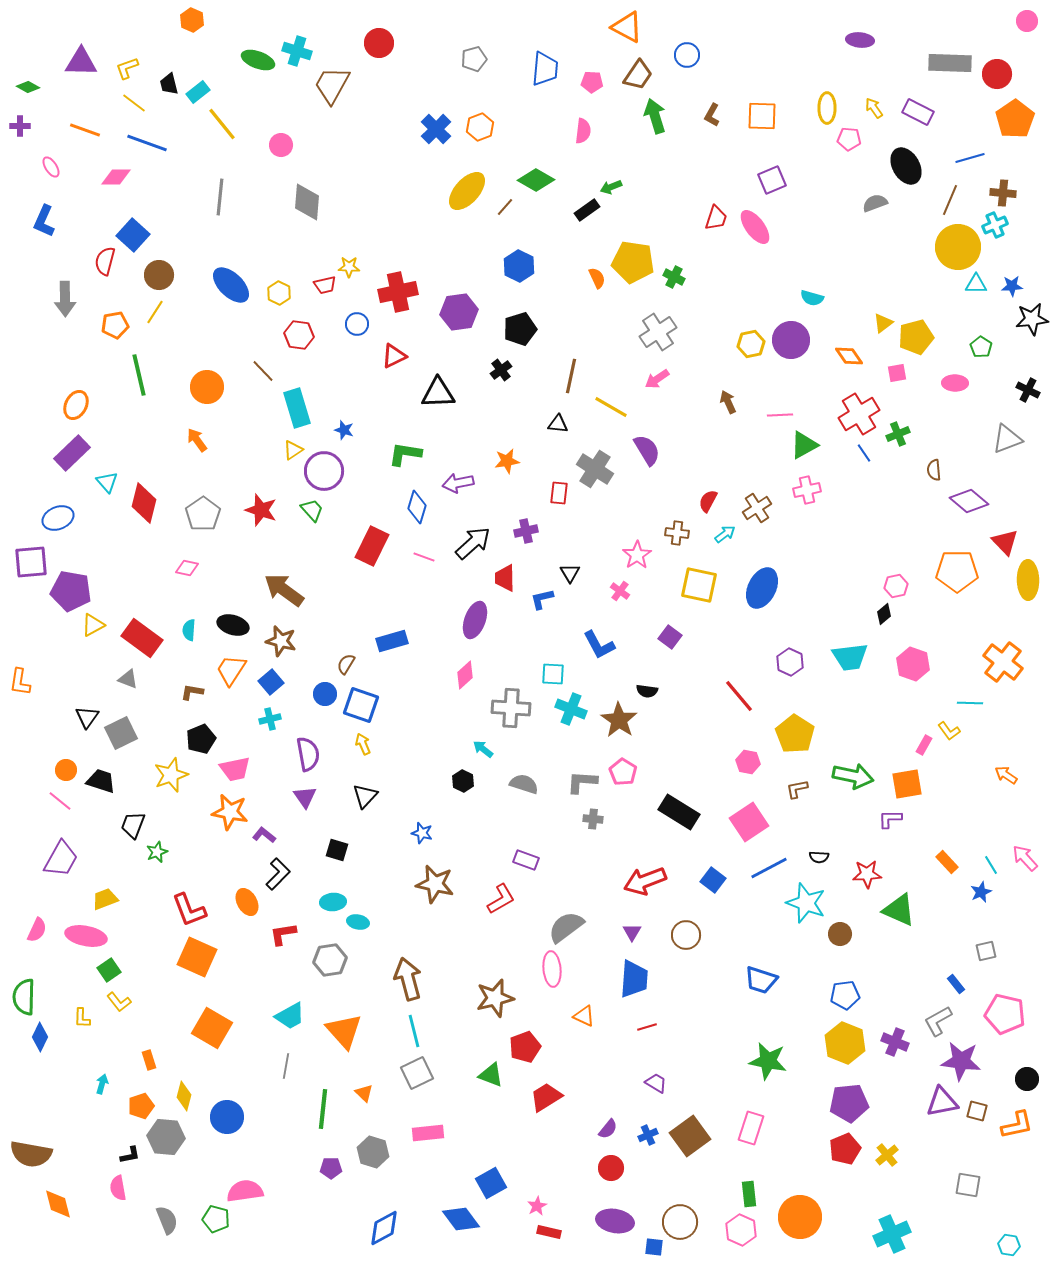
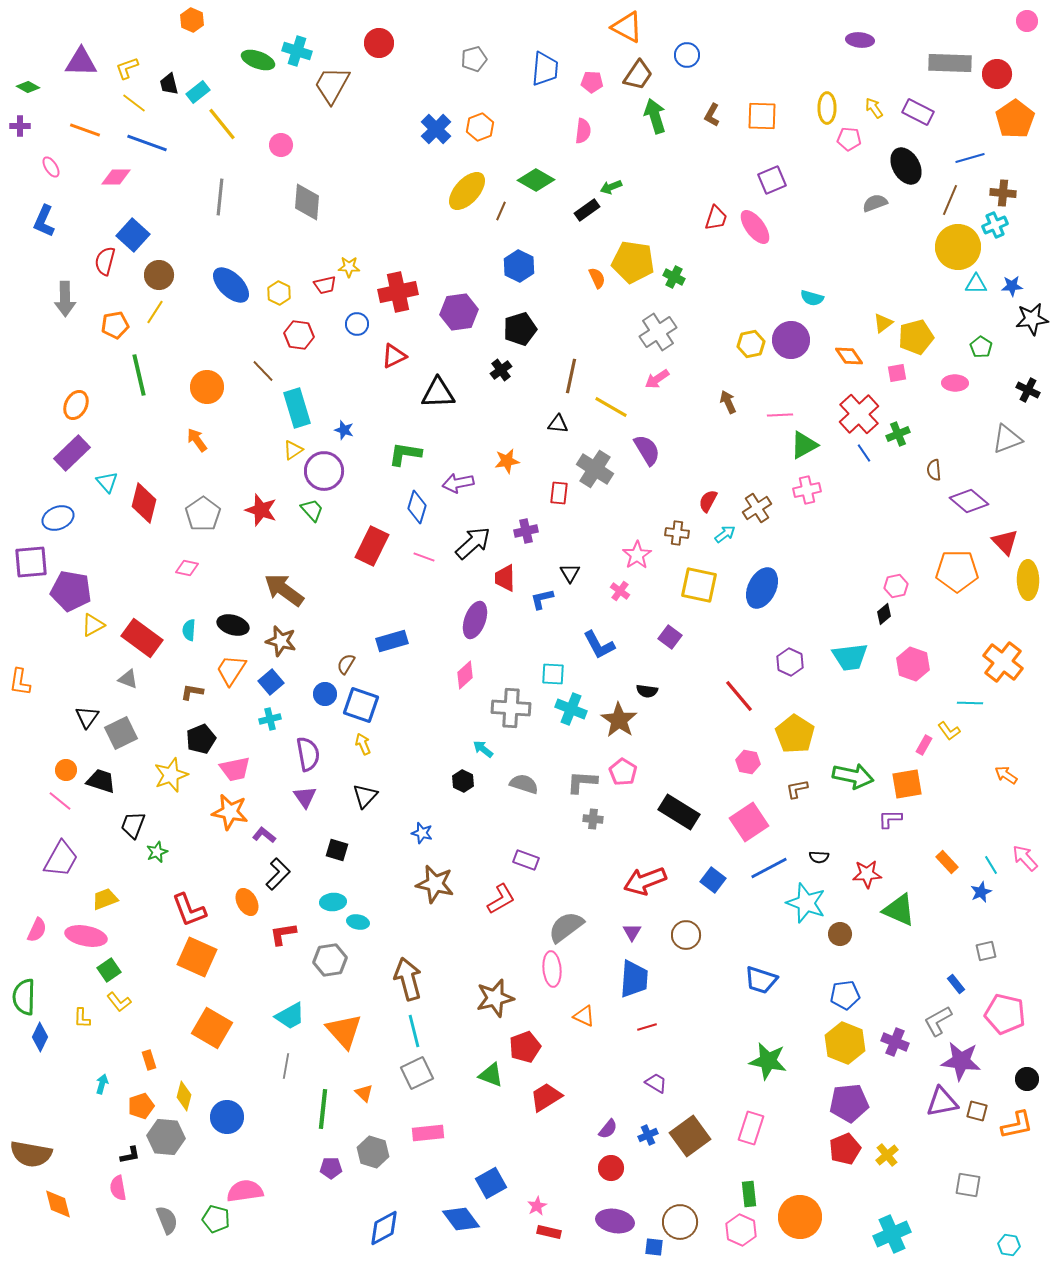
brown line at (505, 207): moved 4 px left, 4 px down; rotated 18 degrees counterclockwise
red cross at (859, 414): rotated 12 degrees counterclockwise
